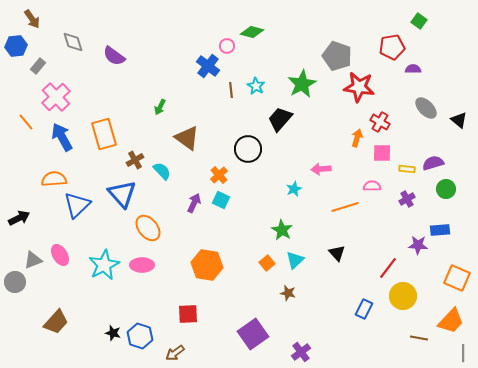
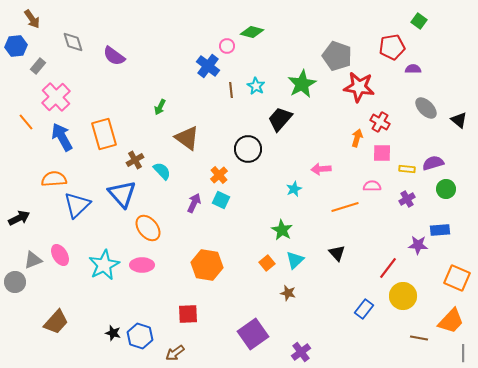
blue rectangle at (364, 309): rotated 12 degrees clockwise
